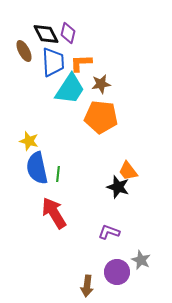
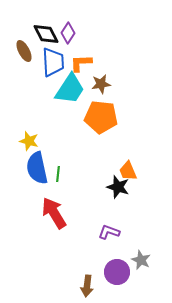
purple diamond: rotated 20 degrees clockwise
orange trapezoid: rotated 15 degrees clockwise
